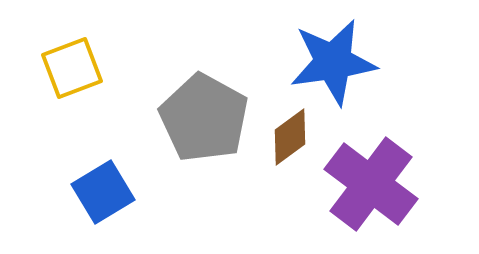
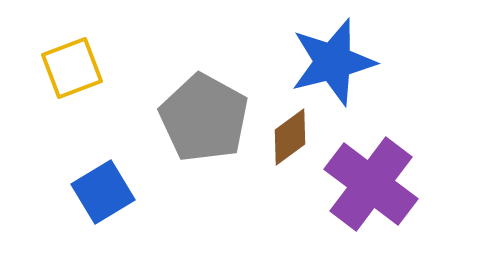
blue star: rotated 6 degrees counterclockwise
